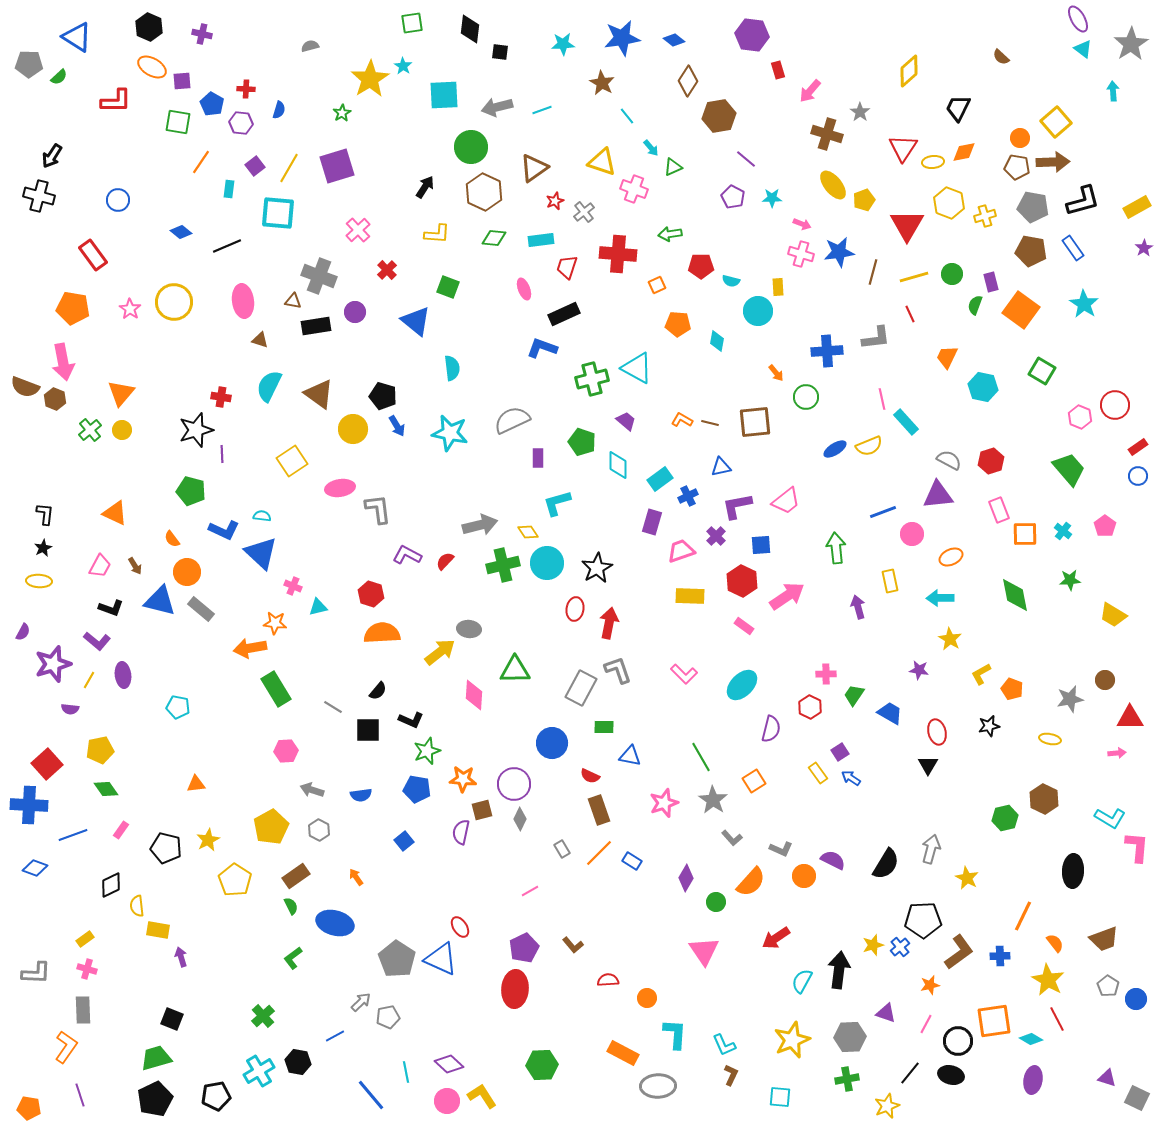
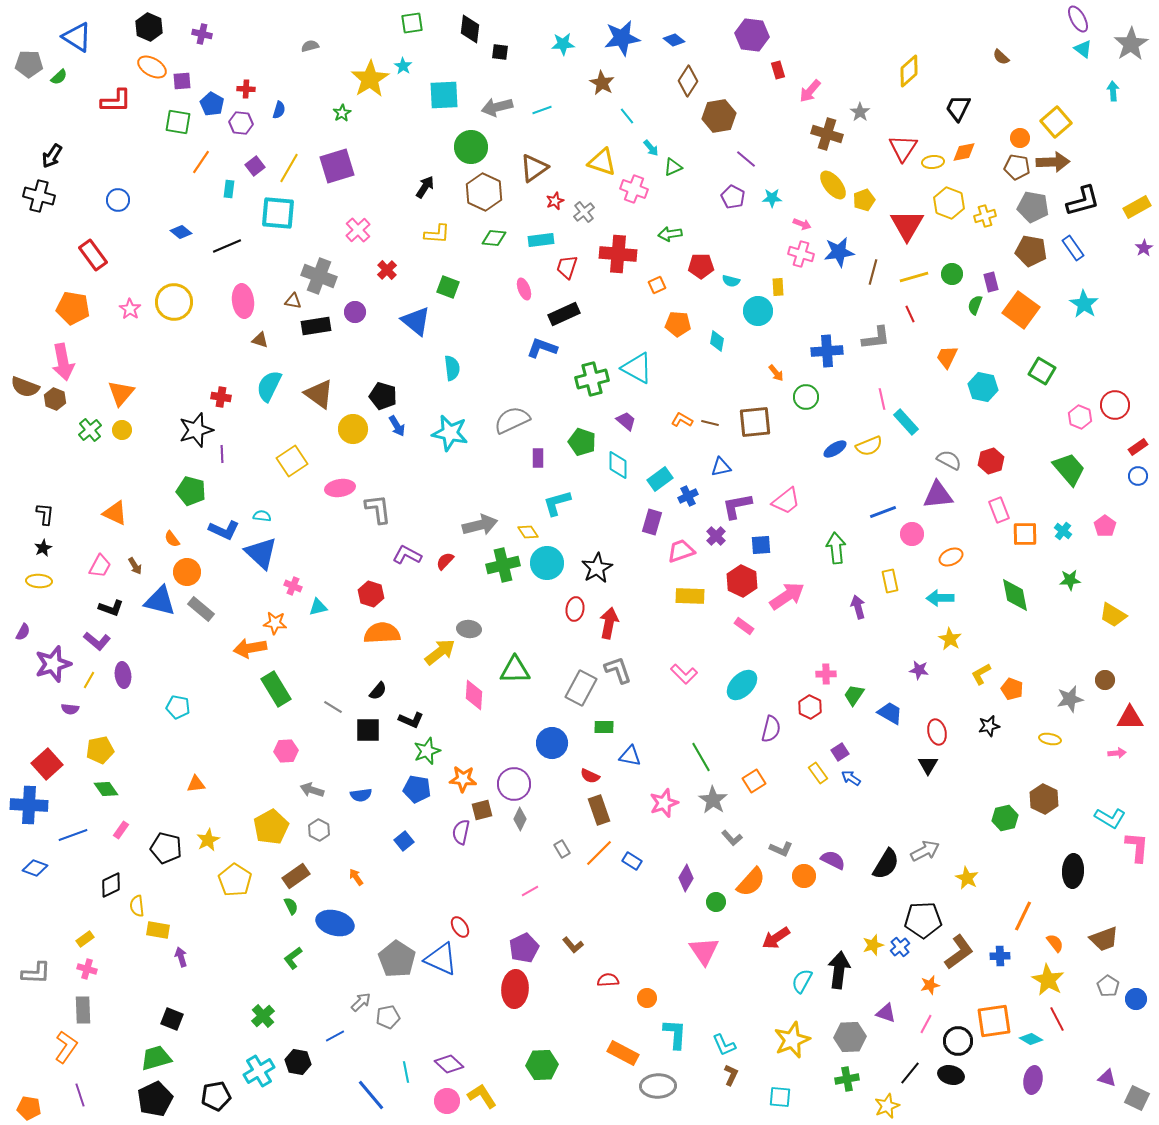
gray arrow at (931, 849): moved 6 px left, 2 px down; rotated 48 degrees clockwise
